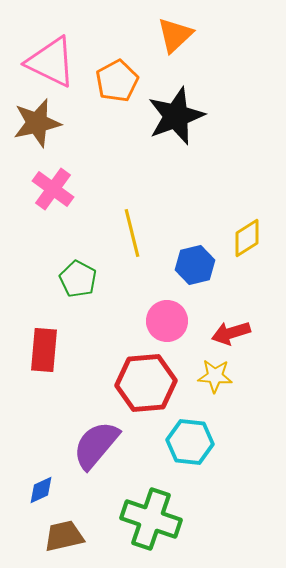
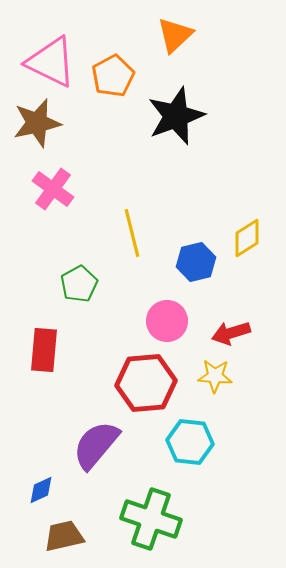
orange pentagon: moved 4 px left, 5 px up
blue hexagon: moved 1 px right, 3 px up
green pentagon: moved 1 px right, 5 px down; rotated 15 degrees clockwise
